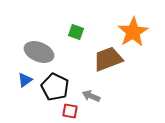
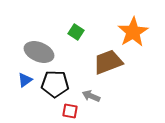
green square: rotated 14 degrees clockwise
brown trapezoid: moved 3 px down
black pentagon: moved 3 px up; rotated 24 degrees counterclockwise
